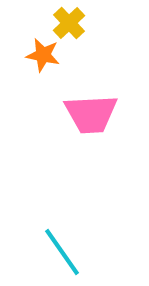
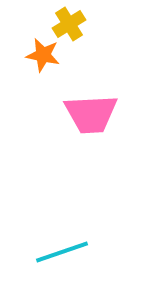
yellow cross: moved 1 px down; rotated 12 degrees clockwise
cyan line: rotated 74 degrees counterclockwise
